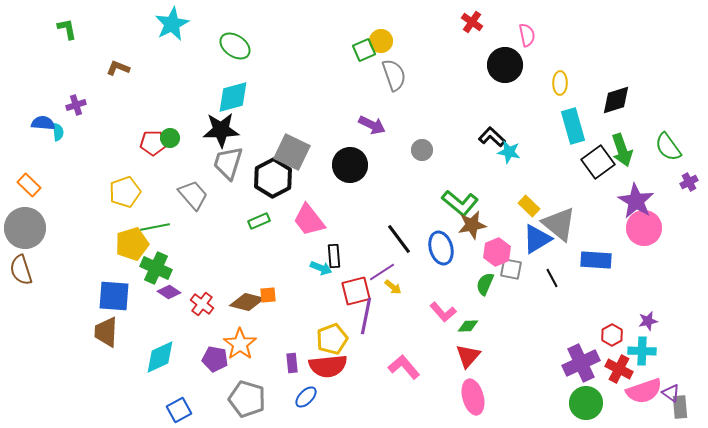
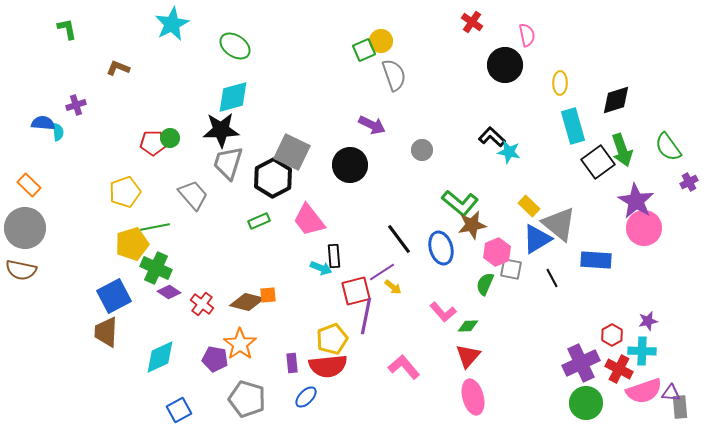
brown semicircle at (21, 270): rotated 60 degrees counterclockwise
blue square at (114, 296): rotated 32 degrees counterclockwise
purple triangle at (671, 393): rotated 30 degrees counterclockwise
